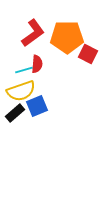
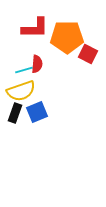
red L-shape: moved 2 px right, 5 px up; rotated 36 degrees clockwise
blue square: moved 6 px down
black rectangle: rotated 30 degrees counterclockwise
